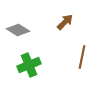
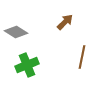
gray diamond: moved 2 px left, 2 px down
green cross: moved 2 px left
